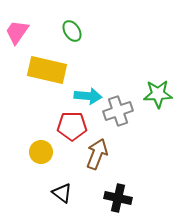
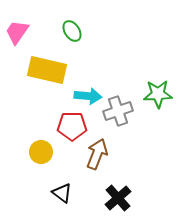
black cross: rotated 36 degrees clockwise
